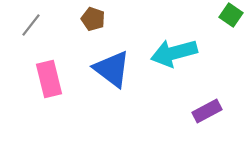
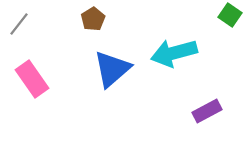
green square: moved 1 px left
brown pentagon: rotated 20 degrees clockwise
gray line: moved 12 px left, 1 px up
blue triangle: rotated 42 degrees clockwise
pink rectangle: moved 17 px left; rotated 21 degrees counterclockwise
